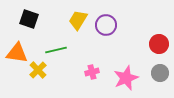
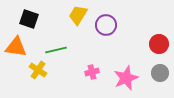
yellow trapezoid: moved 5 px up
orange triangle: moved 1 px left, 6 px up
yellow cross: rotated 12 degrees counterclockwise
